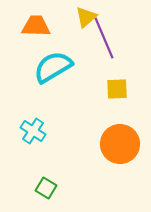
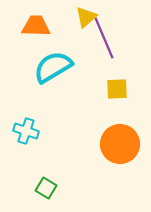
cyan cross: moved 7 px left; rotated 15 degrees counterclockwise
